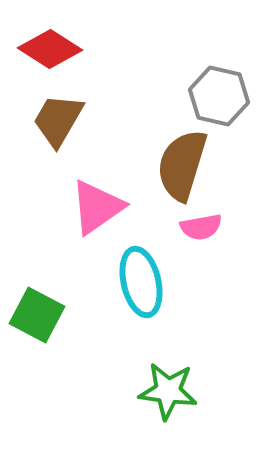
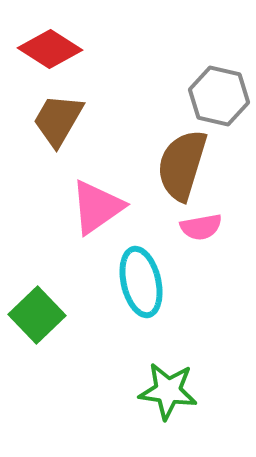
green square: rotated 18 degrees clockwise
